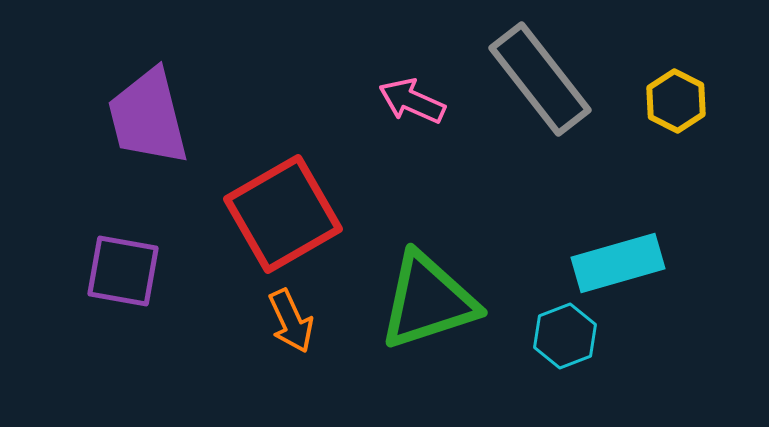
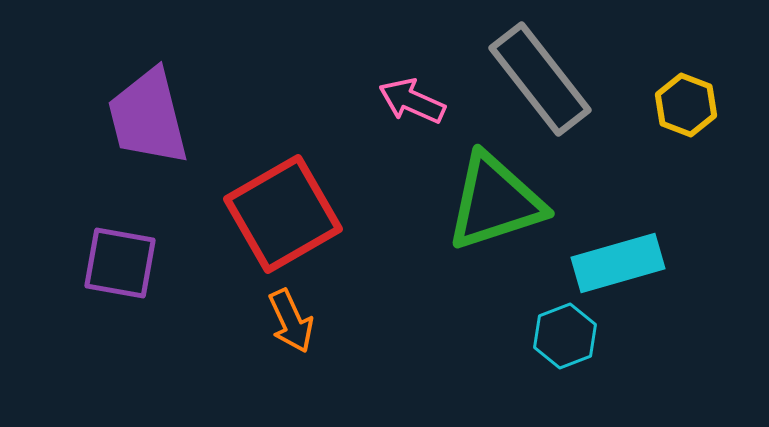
yellow hexagon: moved 10 px right, 4 px down; rotated 6 degrees counterclockwise
purple square: moved 3 px left, 8 px up
green triangle: moved 67 px right, 99 px up
